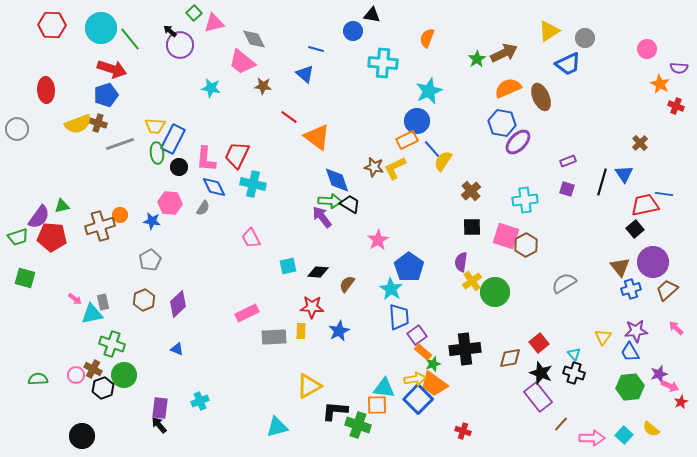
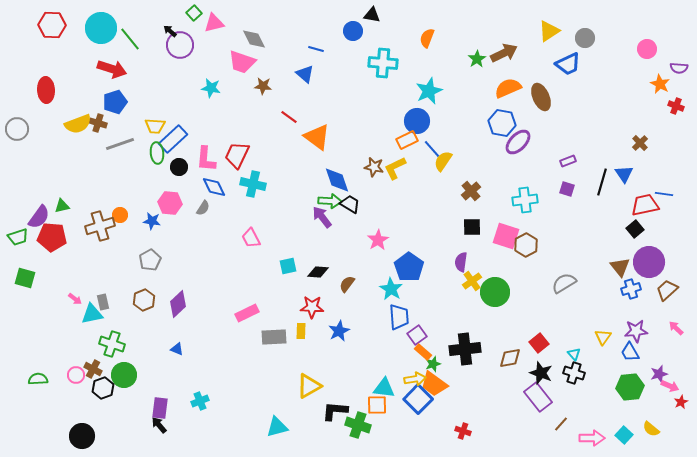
pink trapezoid at (242, 62): rotated 20 degrees counterclockwise
blue pentagon at (106, 95): moved 9 px right, 7 px down
blue rectangle at (173, 139): rotated 20 degrees clockwise
purple circle at (653, 262): moved 4 px left
